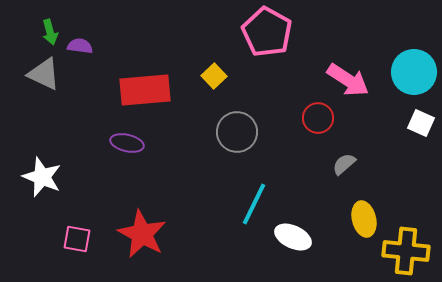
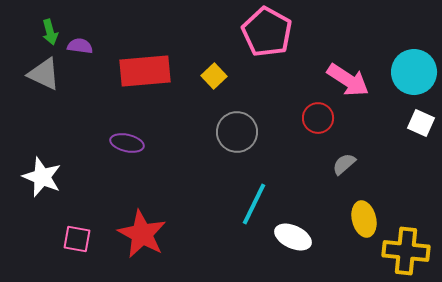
red rectangle: moved 19 px up
